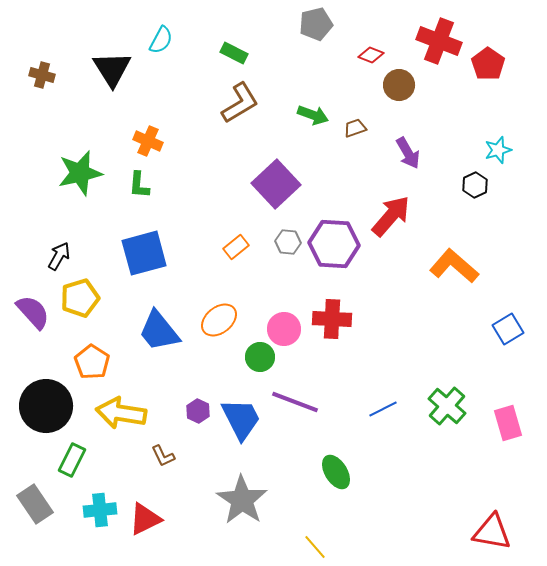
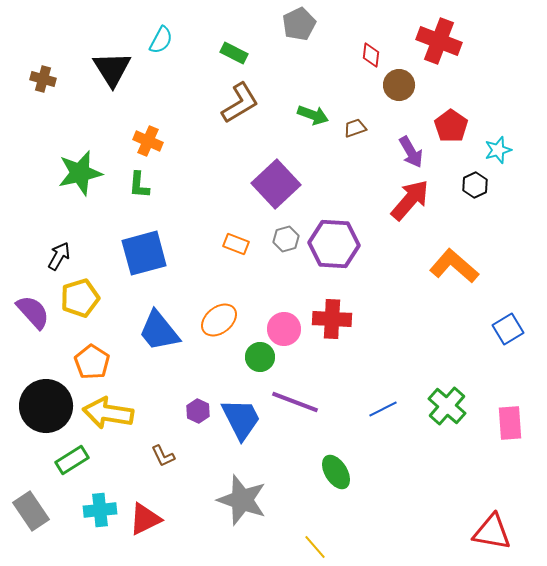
gray pentagon at (316, 24): moved 17 px left; rotated 12 degrees counterclockwise
red diamond at (371, 55): rotated 75 degrees clockwise
red pentagon at (488, 64): moved 37 px left, 62 px down
brown cross at (42, 75): moved 1 px right, 4 px down
purple arrow at (408, 153): moved 3 px right, 1 px up
red arrow at (391, 216): moved 19 px right, 16 px up
gray hexagon at (288, 242): moved 2 px left, 3 px up; rotated 20 degrees counterclockwise
orange rectangle at (236, 247): moved 3 px up; rotated 60 degrees clockwise
yellow arrow at (121, 413): moved 13 px left
pink rectangle at (508, 423): moved 2 px right; rotated 12 degrees clockwise
green rectangle at (72, 460): rotated 32 degrees clockwise
gray star at (242, 500): rotated 15 degrees counterclockwise
gray rectangle at (35, 504): moved 4 px left, 7 px down
